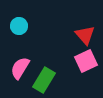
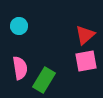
red triangle: rotated 30 degrees clockwise
pink square: rotated 15 degrees clockwise
pink semicircle: rotated 140 degrees clockwise
